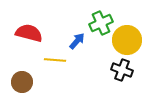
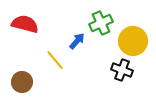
red semicircle: moved 4 px left, 9 px up
yellow circle: moved 6 px right, 1 px down
yellow line: rotated 45 degrees clockwise
